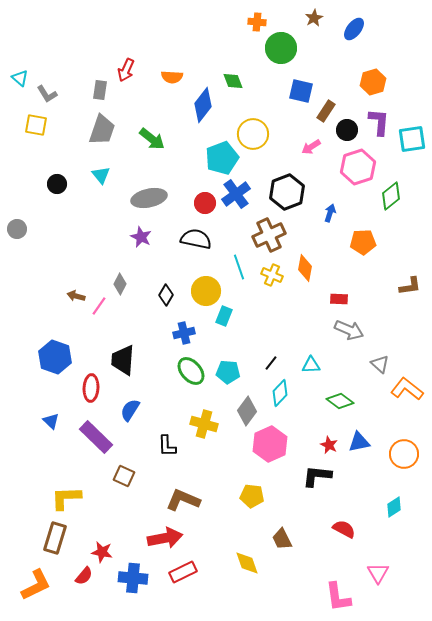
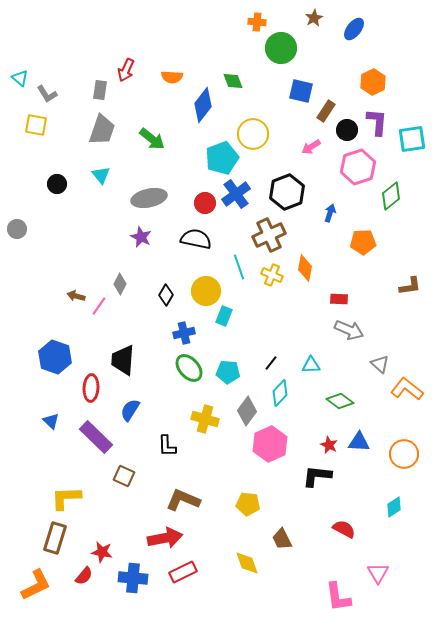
orange hexagon at (373, 82): rotated 10 degrees counterclockwise
purple L-shape at (379, 122): moved 2 px left
green ellipse at (191, 371): moved 2 px left, 3 px up
yellow cross at (204, 424): moved 1 px right, 5 px up
blue triangle at (359, 442): rotated 15 degrees clockwise
yellow pentagon at (252, 496): moved 4 px left, 8 px down
